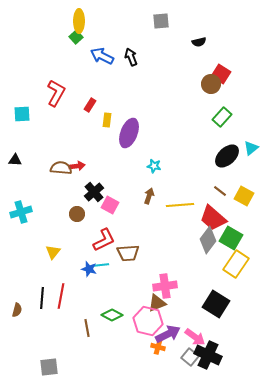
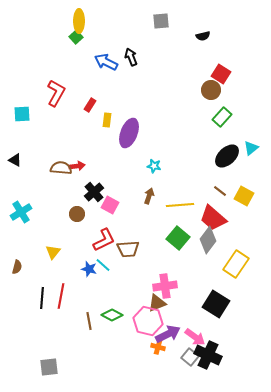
black semicircle at (199, 42): moved 4 px right, 6 px up
blue arrow at (102, 56): moved 4 px right, 6 px down
brown circle at (211, 84): moved 6 px down
black triangle at (15, 160): rotated 24 degrees clockwise
cyan cross at (21, 212): rotated 15 degrees counterclockwise
green square at (231, 238): moved 53 px left; rotated 10 degrees clockwise
brown trapezoid at (128, 253): moved 4 px up
cyan line at (101, 265): moved 2 px right; rotated 49 degrees clockwise
brown semicircle at (17, 310): moved 43 px up
brown line at (87, 328): moved 2 px right, 7 px up
